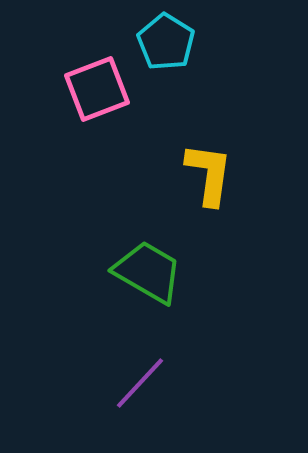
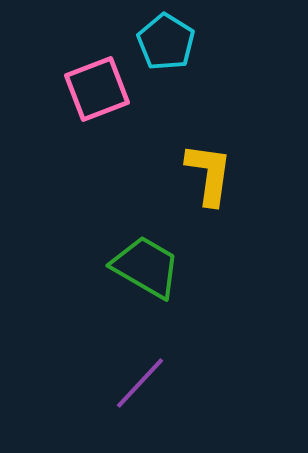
green trapezoid: moved 2 px left, 5 px up
